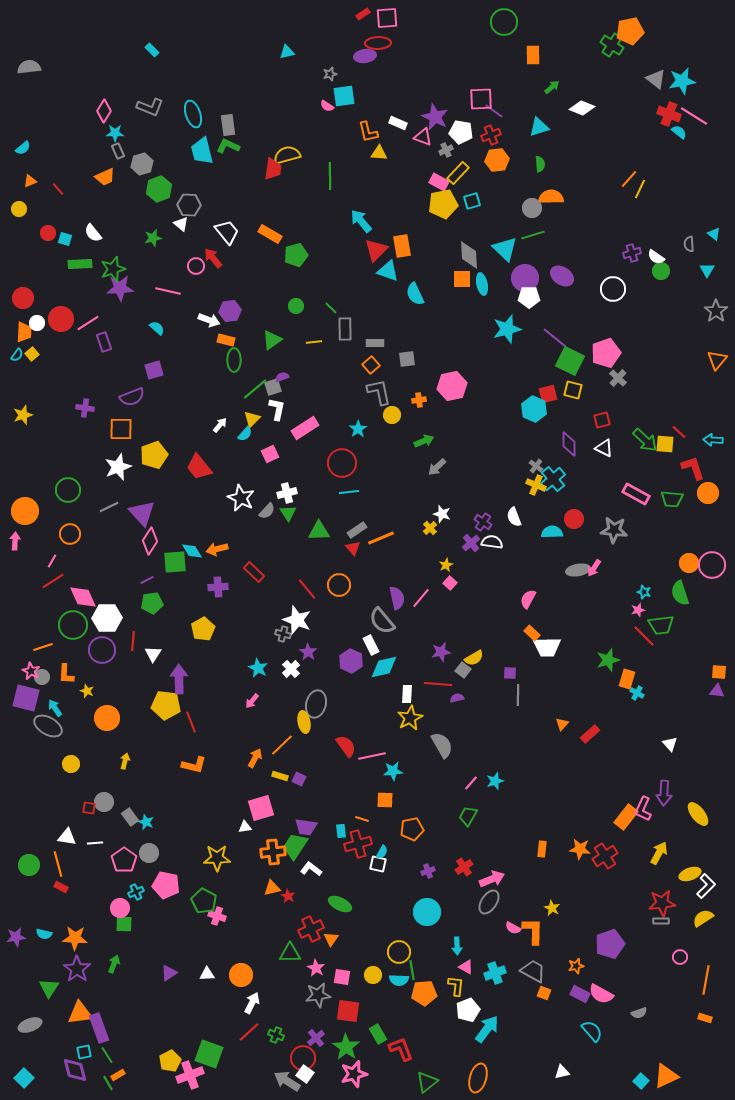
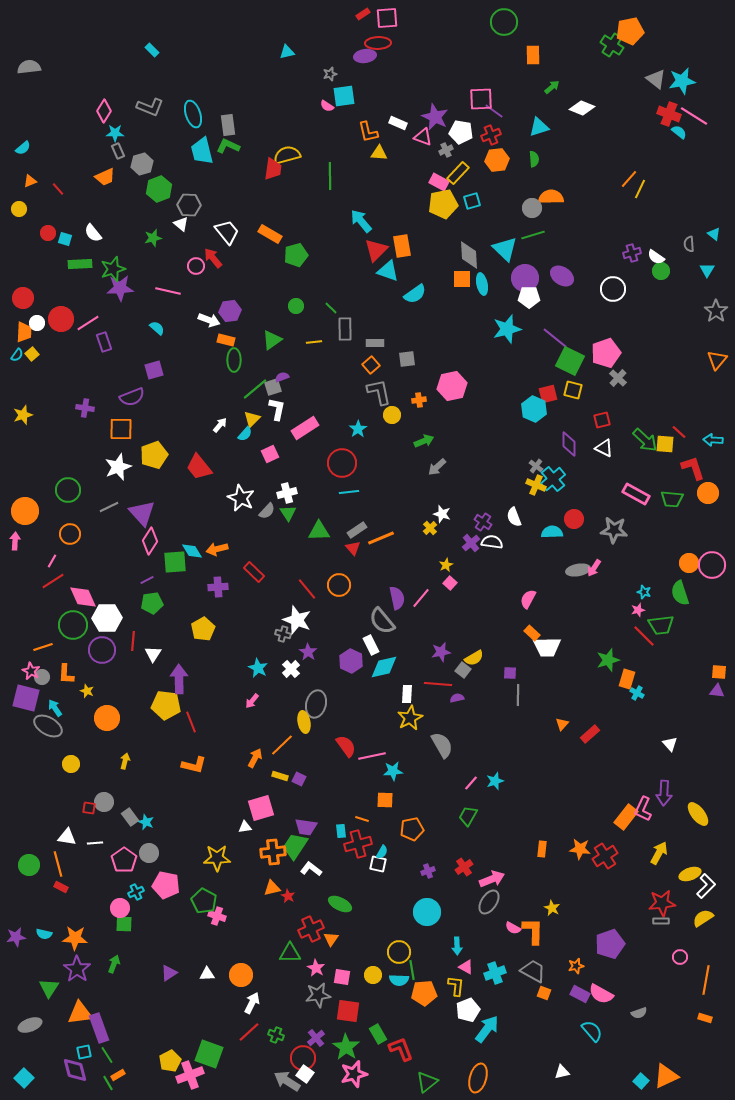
green semicircle at (540, 164): moved 6 px left, 5 px up
cyan semicircle at (415, 294): rotated 100 degrees counterclockwise
